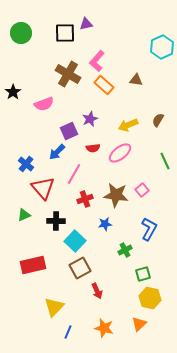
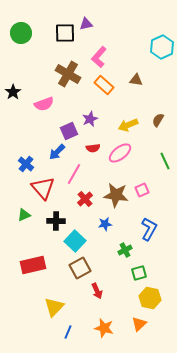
pink L-shape: moved 2 px right, 4 px up
pink square: rotated 16 degrees clockwise
red cross: rotated 21 degrees counterclockwise
green square: moved 4 px left, 1 px up
